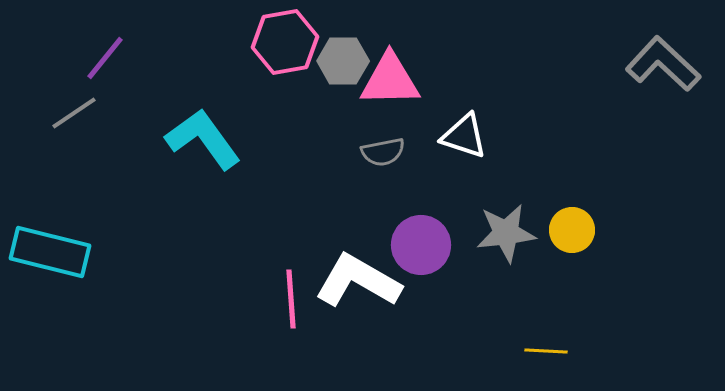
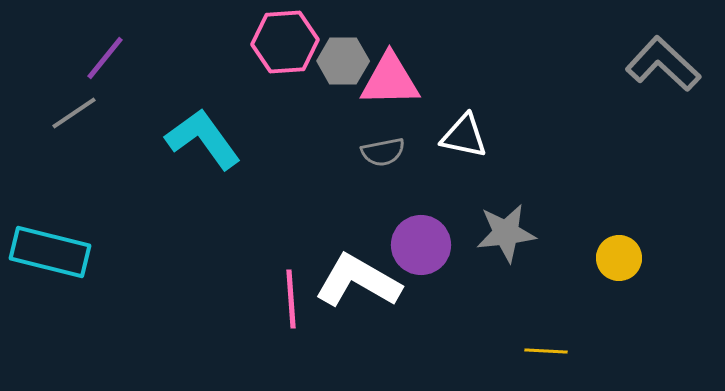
pink hexagon: rotated 6 degrees clockwise
white triangle: rotated 6 degrees counterclockwise
yellow circle: moved 47 px right, 28 px down
